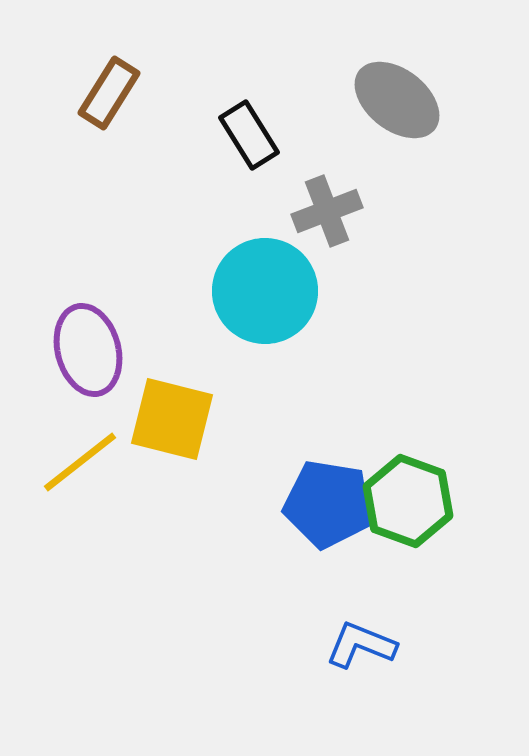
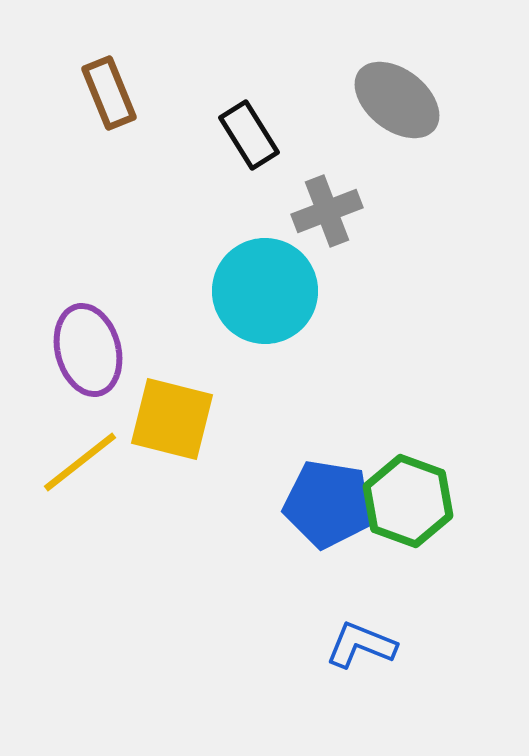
brown rectangle: rotated 54 degrees counterclockwise
